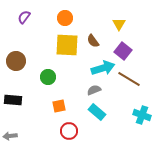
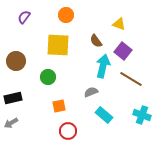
orange circle: moved 1 px right, 3 px up
yellow triangle: rotated 40 degrees counterclockwise
brown semicircle: moved 3 px right
yellow square: moved 9 px left
cyan arrow: moved 2 px up; rotated 60 degrees counterclockwise
brown line: moved 2 px right
gray semicircle: moved 3 px left, 2 px down
black rectangle: moved 2 px up; rotated 18 degrees counterclockwise
cyan rectangle: moved 7 px right, 3 px down
red circle: moved 1 px left
gray arrow: moved 1 px right, 13 px up; rotated 24 degrees counterclockwise
